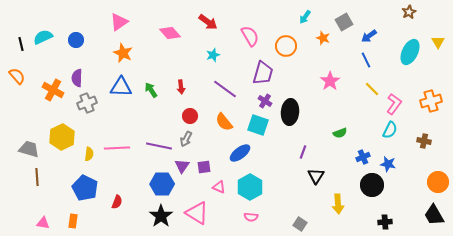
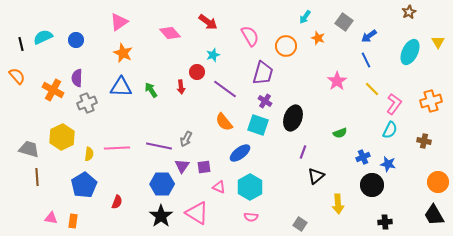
gray square at (344, 22): rotated 24 degrees counterclockwise
orange star at (323, 38): moved 5 px left
pink star at (330, 81): moved 7 px right
black ellipse at (290, 112): moved 3 px right, 6 px down; rotated 15 degrees clockwise
red circle at (190, 116): moved 7 px right, 44 px up
black triangle at (316, 176): rotated 18 degrees clockwise
blue pentagon at (85, 188): moved 1 px left, 3 px up; rotated 15 degrees clockwise
pink triangle at (43, 223): moved 8 px right, 5 px up
